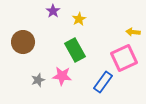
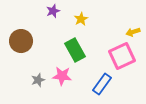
purple star: rotated 16 degrees clockwise
yellow star: moved 2 px right
yellow arrow: rotated 24 degrees counterclockwise
brown circle: moved 2 px left, 1 px up
pink square: moved 2 px left, 2 px up
blue rectangle: moved 1 px left, 2 px down
